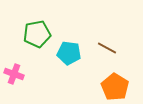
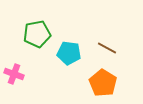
orange pentagon: moved 12 px left, 4 px up
